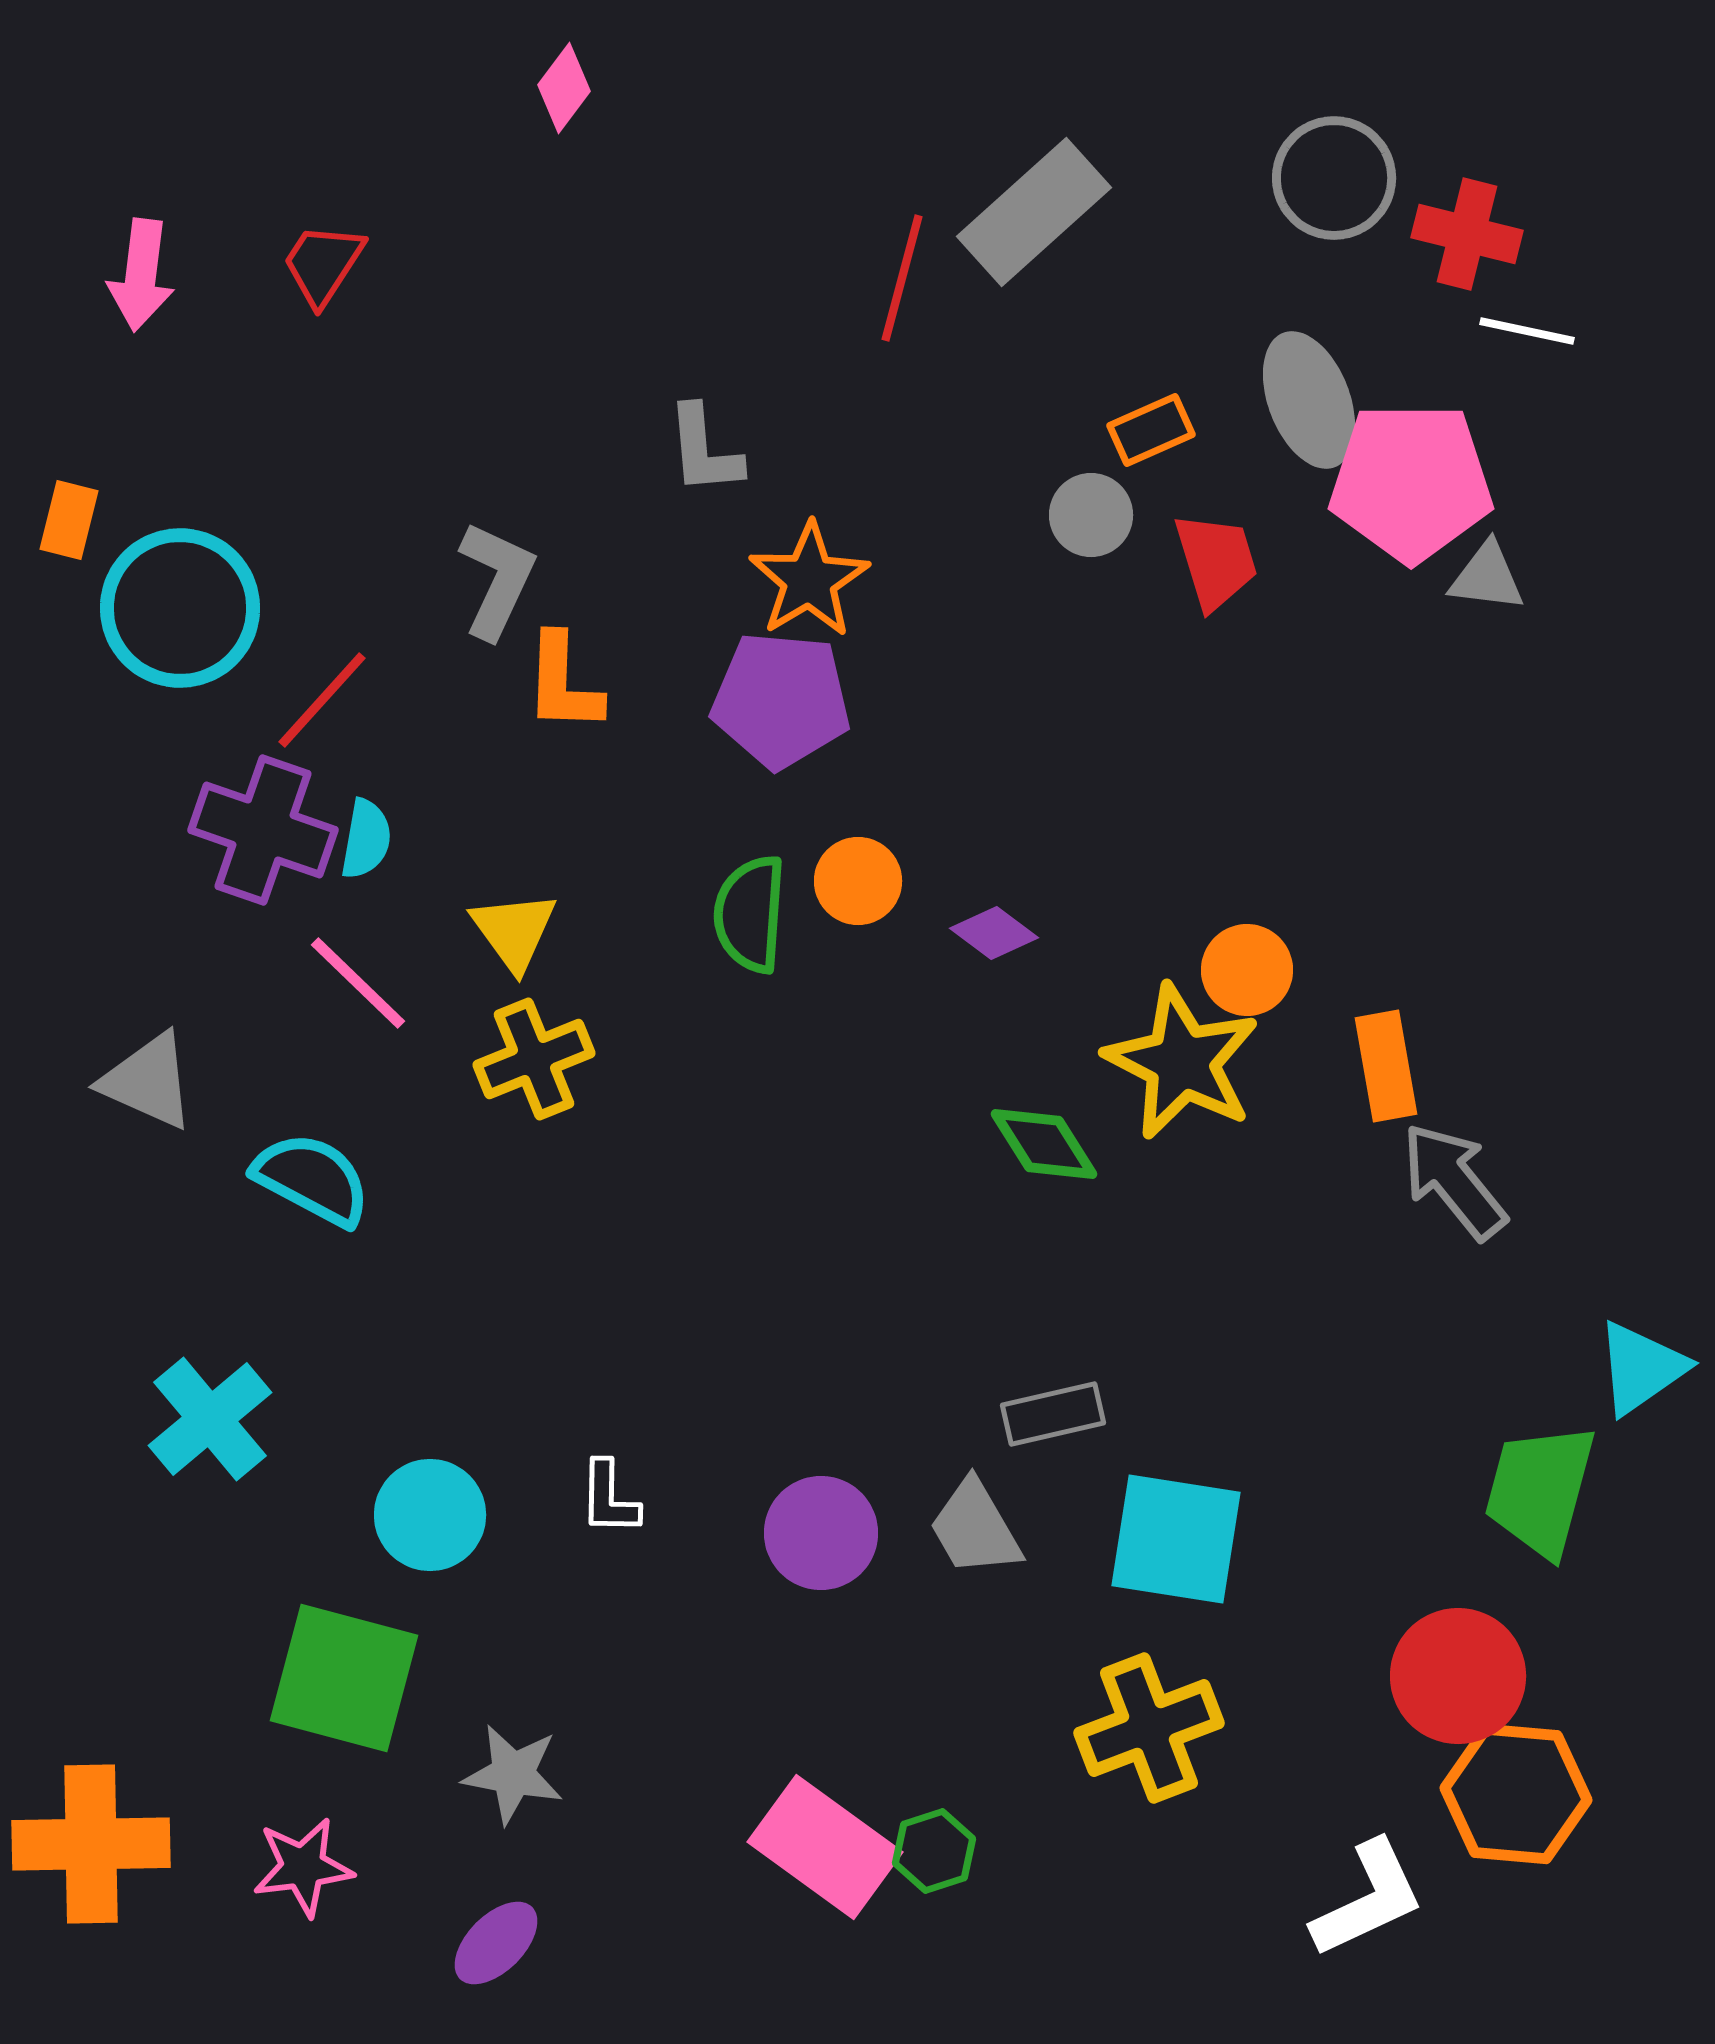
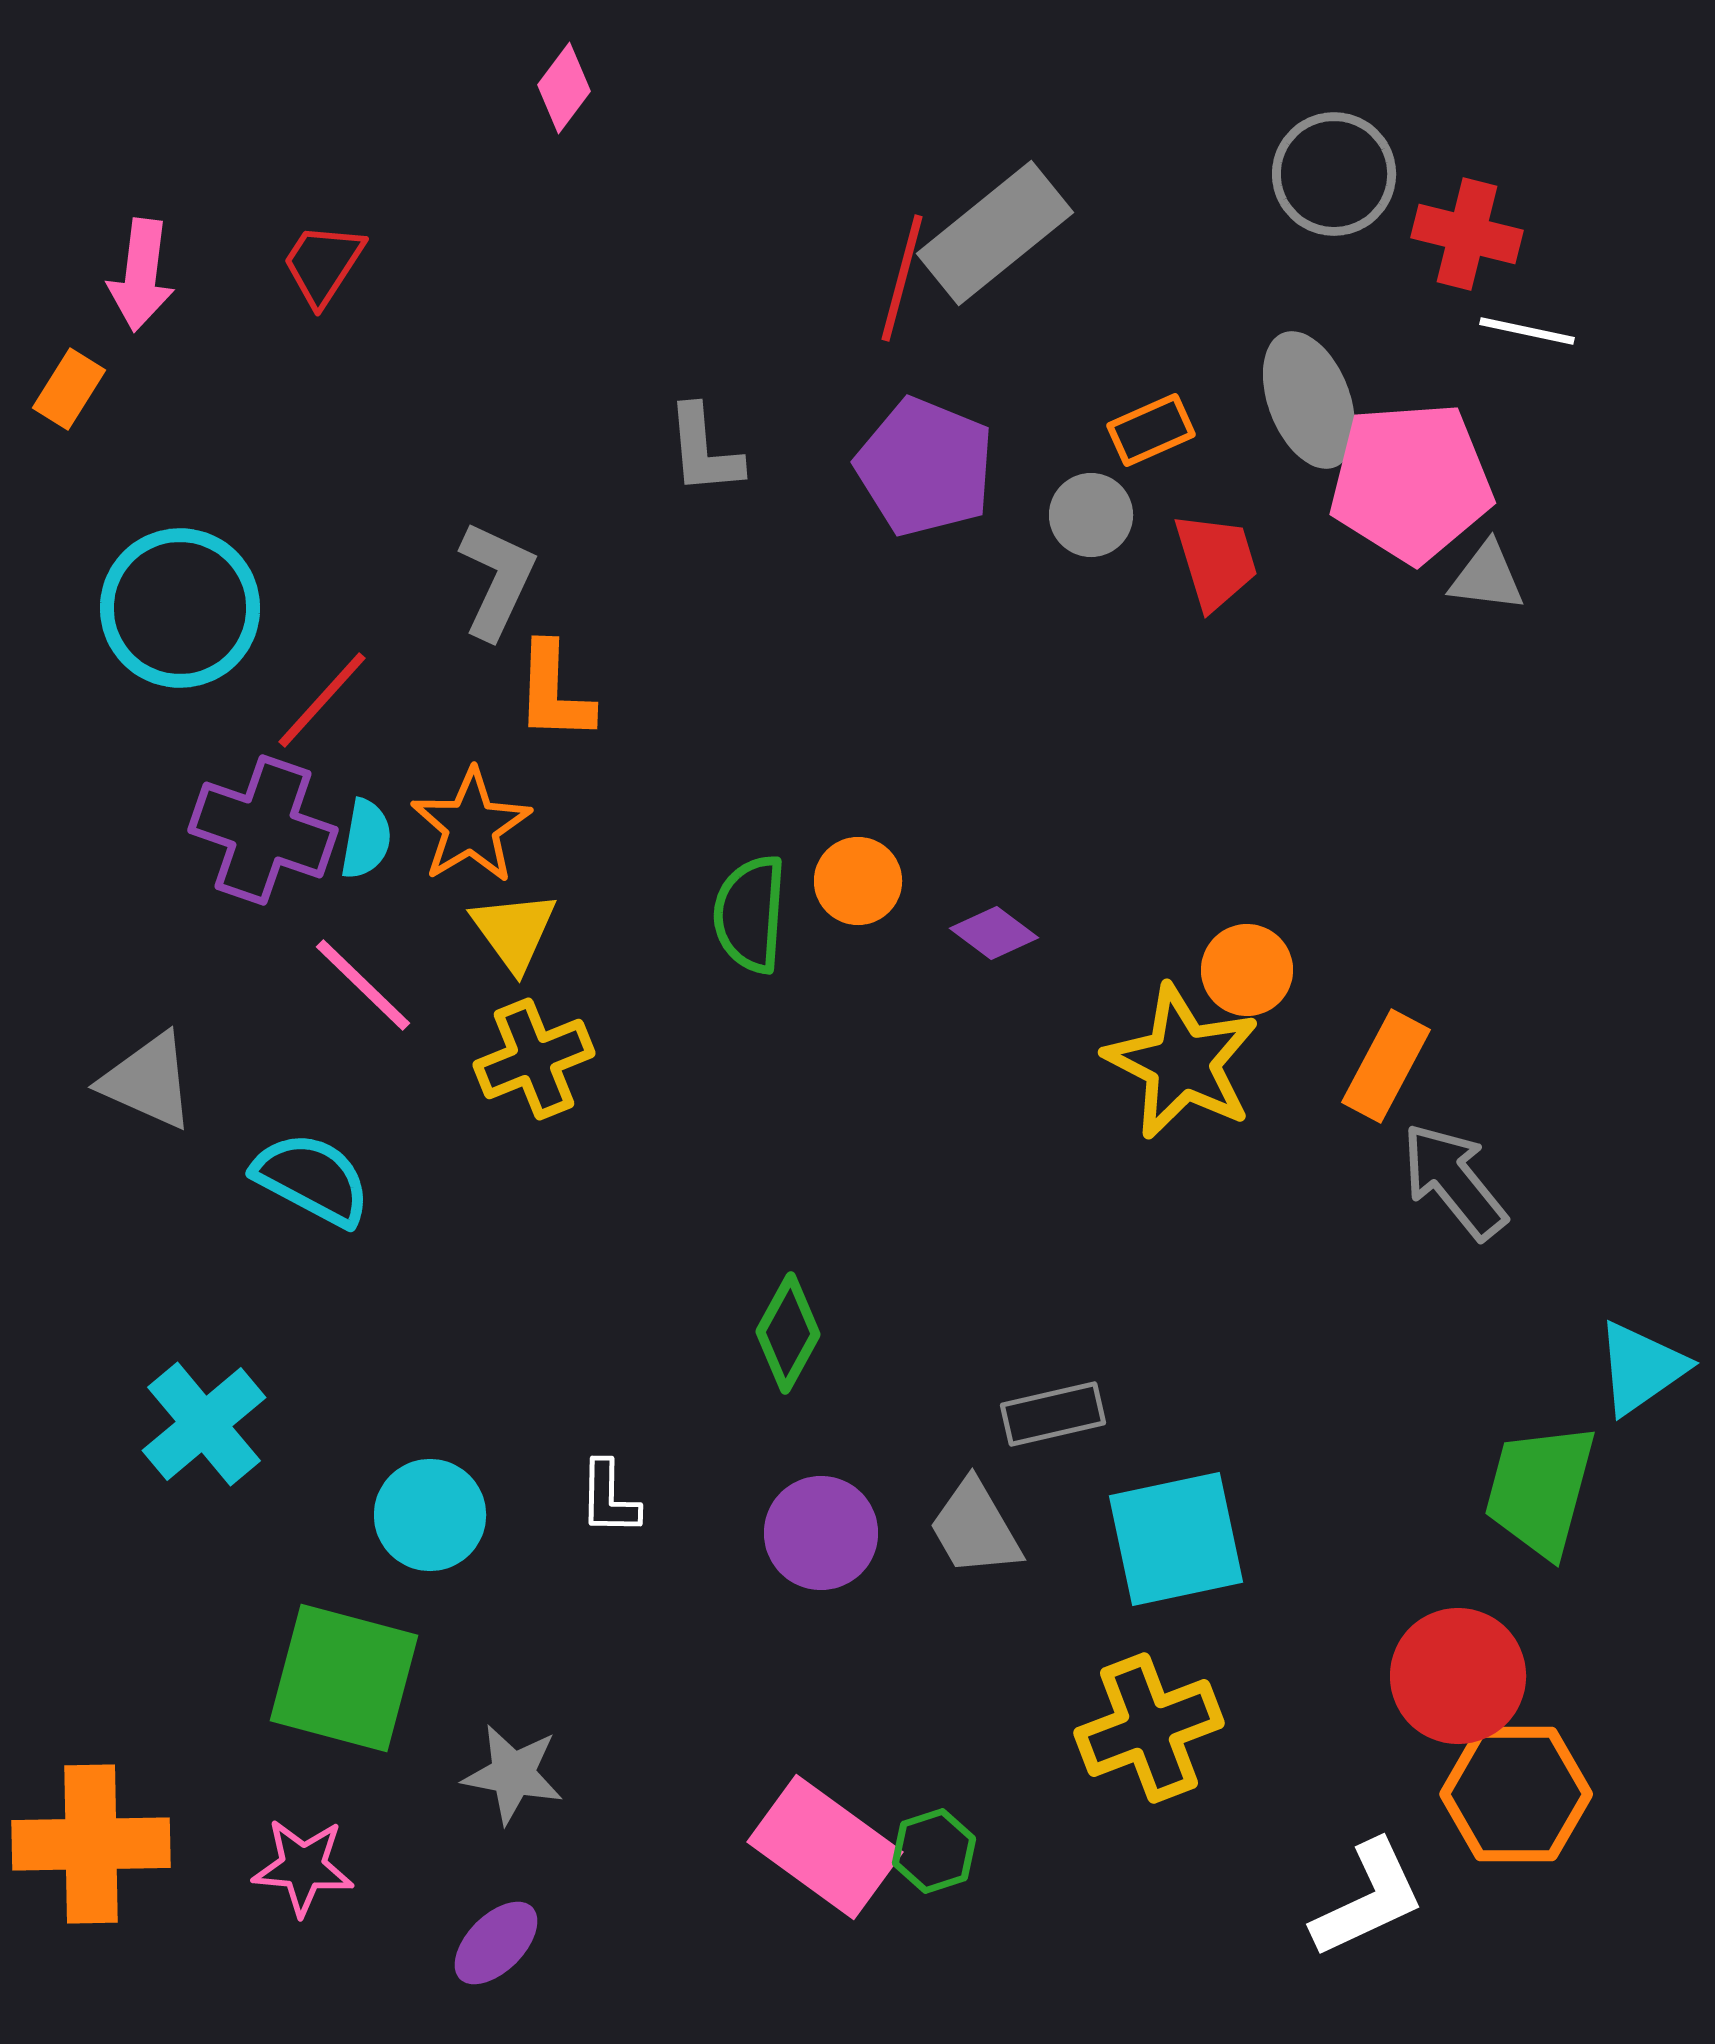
gray circle at (1334, 178): moved 4 px up
gray rectangle at (1034, 212): moved 39 px left, 21 px down; rotated 3 degrees clockwise
pink pentagon at (1411, 482): rotated 4 degrees counterclockwise
orange rectangle at (69, 520): moved 131 px up; rotated 18 degrees clockwise
orange star at (809, 580): moved 338 px left, 246 px down
orange L-shape at (563, 683): moved 9 px left, 9 px down
purple pentagon at (781, 700): moved 144 px right, 233 px up; rotated 17 degrees clockwise
pink line at (358, 983): moved 5 px right, 2 px down
orange rectangle at (1386, 1066): rotated 38 degrees clockwise
green diamond at (1044, 1144): moved 256 px left, 189 px down; rotated 61 degrees clockwise
cyan cross at (210, 1419): moved 6 px left, 5 px down
cyan square at (1176, 1539): rotated 21 degrees counterclockwise
orange hexagon at (1516, 1794): rotated 5 degrees counterclockwise
pink star at (303, 1867): rotated 12 degrees clockwise
